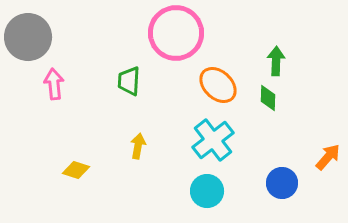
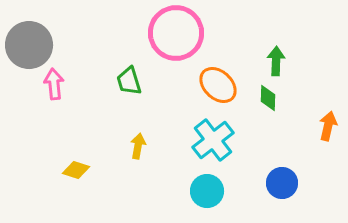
gray circle: moved 1 px right, 8 px down
green trapezoid: rotated 20 degrees counterclockwise
orange arrow: moved 31 px up; rotated 28 degrees counterclockwise
